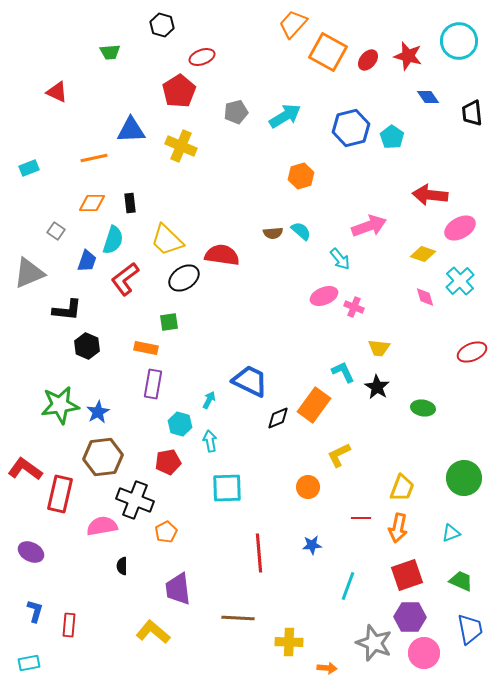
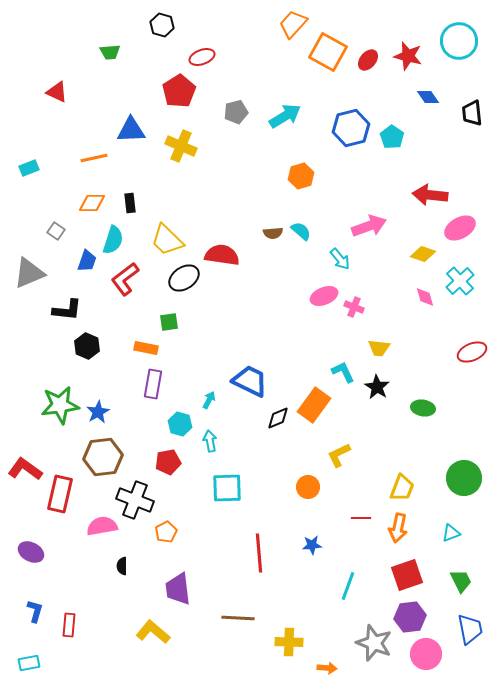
green trapezoid at (461, 581): rotated 40 degrees clockwise
purple hexagon at (410, 617): rotated 8 degrees counterclockwise
pink circle at (424, 653): moved 2 px right, 1 px down
